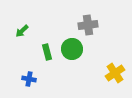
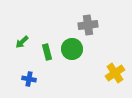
green arrow: moved 11 px down
